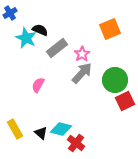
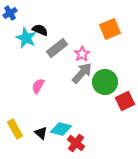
green circle: moved 10 px left, 2 px down
pink semicircle: moved 1 px down
